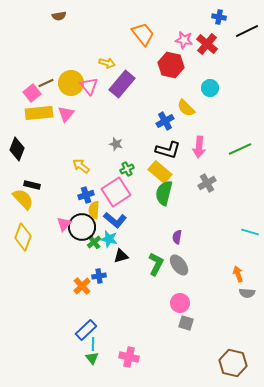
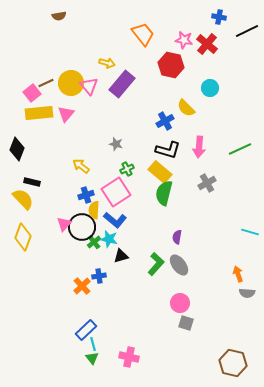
black rectangle at (32, 185): moved 3 px up
green L-shape at (156, 264): rotated 15 degrees clockwise
cyan line at (93, 344): rotated 16 degrees counterclockwise
